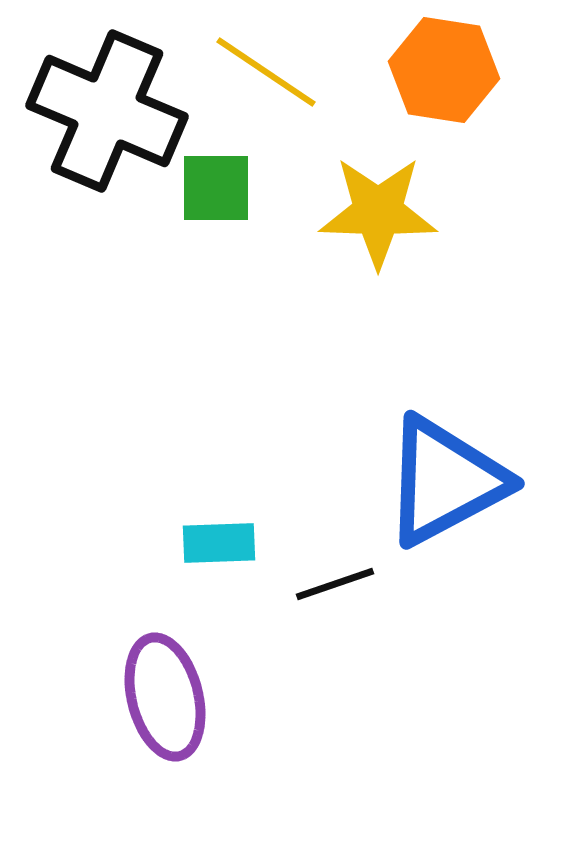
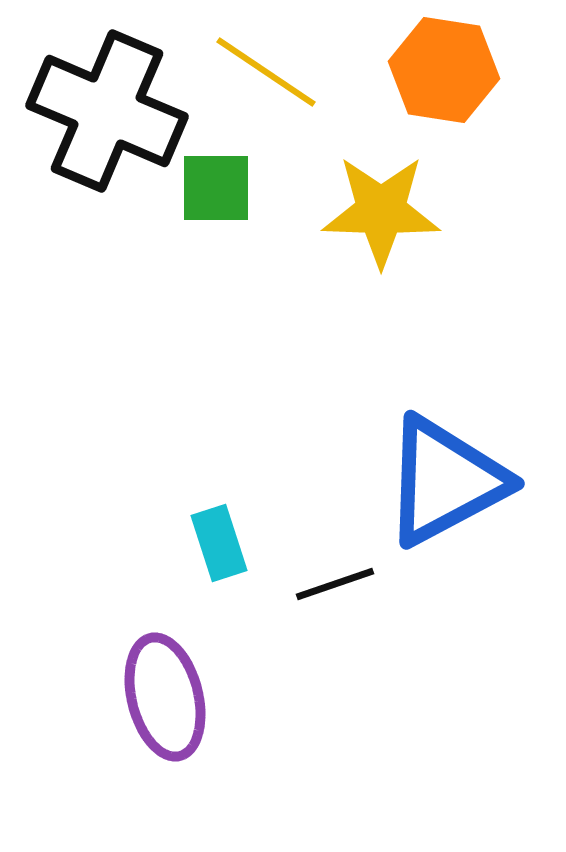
yellow star: moved 3 px right, 1 px up
cyan rectangle: rotated 74 degrees clockwise
